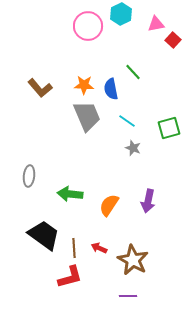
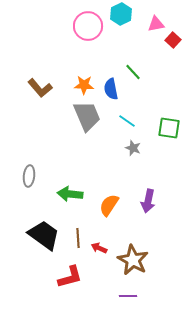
green square: rotated 25 degrees clockwise
brown line: moved 4 px right, 10 px up
